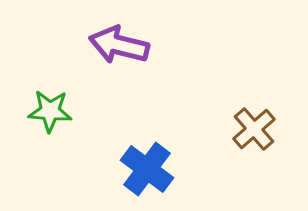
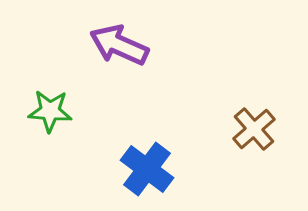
purple arrow: rotated 10 degrees clockwise
